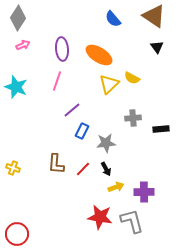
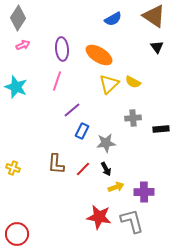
blue semicircle: rotated 78 degrees counterclockwise
yellow semicircle: moved 1 px right, 4 px down
red star: moved 1 px left
